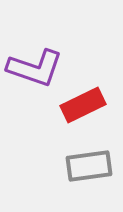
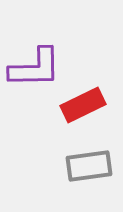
purple L-shape: rotated 20 degrees counterclockwise
